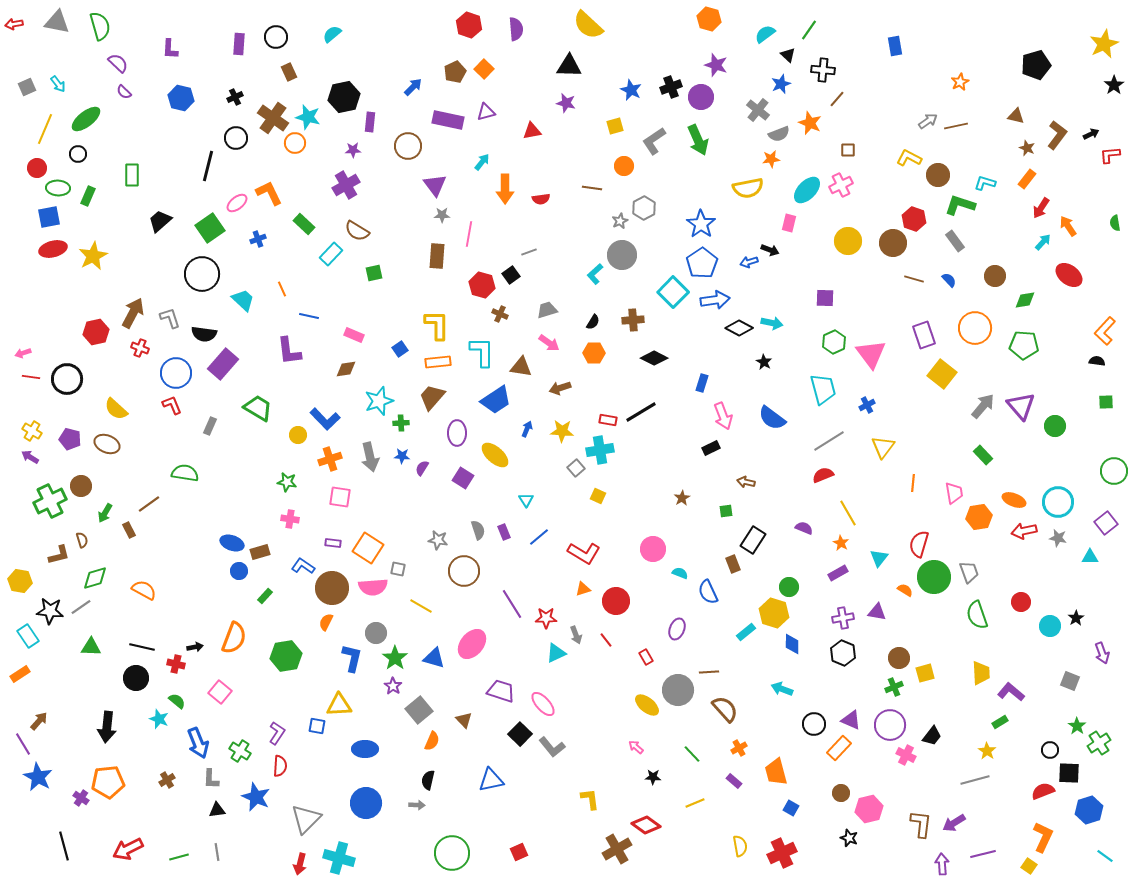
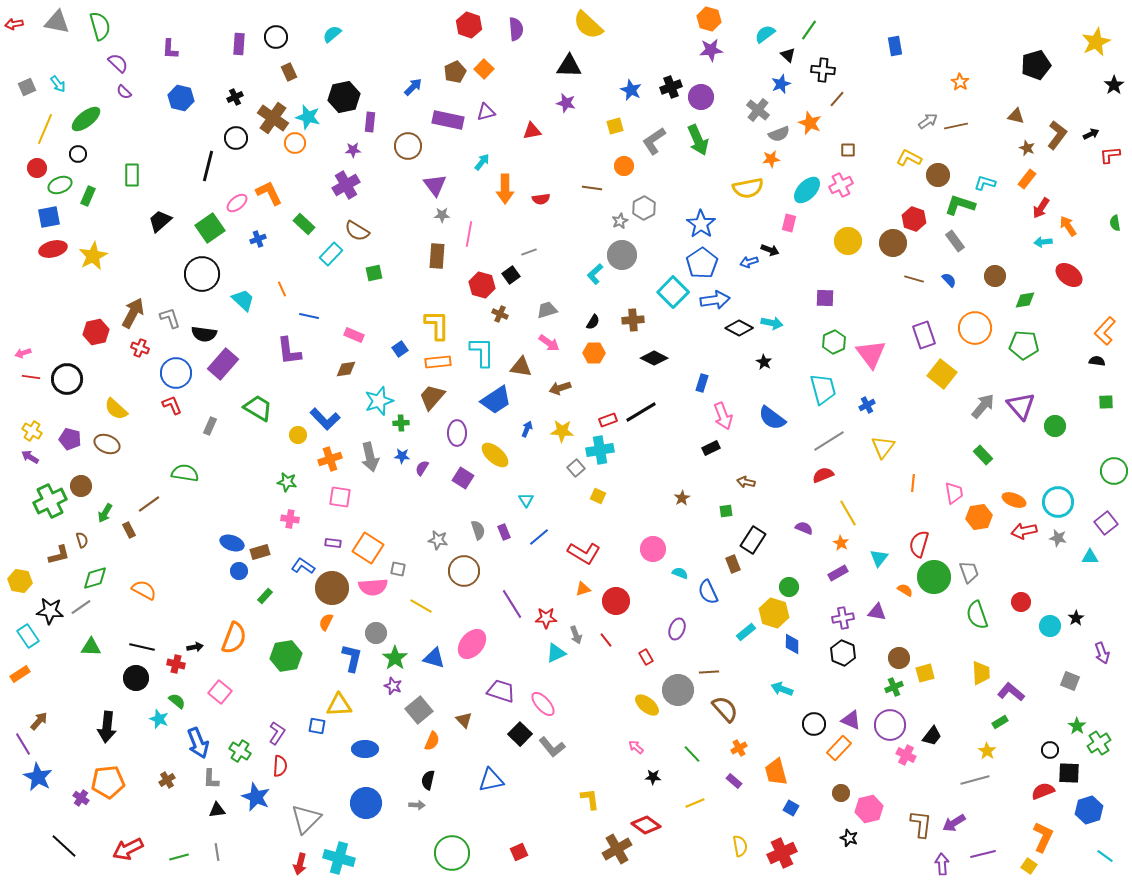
yellow star at (1104, 44): moved 8 px left, 2 px up
purple star at (716, 65): moved 5 px left, 15 px up; rotated 25 degrees counterclockwise
orange star at (960, 82): rotated 12 degrees counterclockwise
green ellipse at (58, 188): moved 2 px right, 3 px up; rotated 25 degrees counterclockwise
cyan arrow at (1043, 242): rotated 138 degrees counterclockwise
red rectangle at (608, 420): rotated 30 degrees counterclockwise
purple star at (393, 686): rotated 12 degrees counterclockwise
black line at (64, 846): rotated 32 degrees counterclockwise
